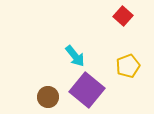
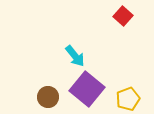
yellow pentagon: moved 33 px down
purple square: moved 1 px up
